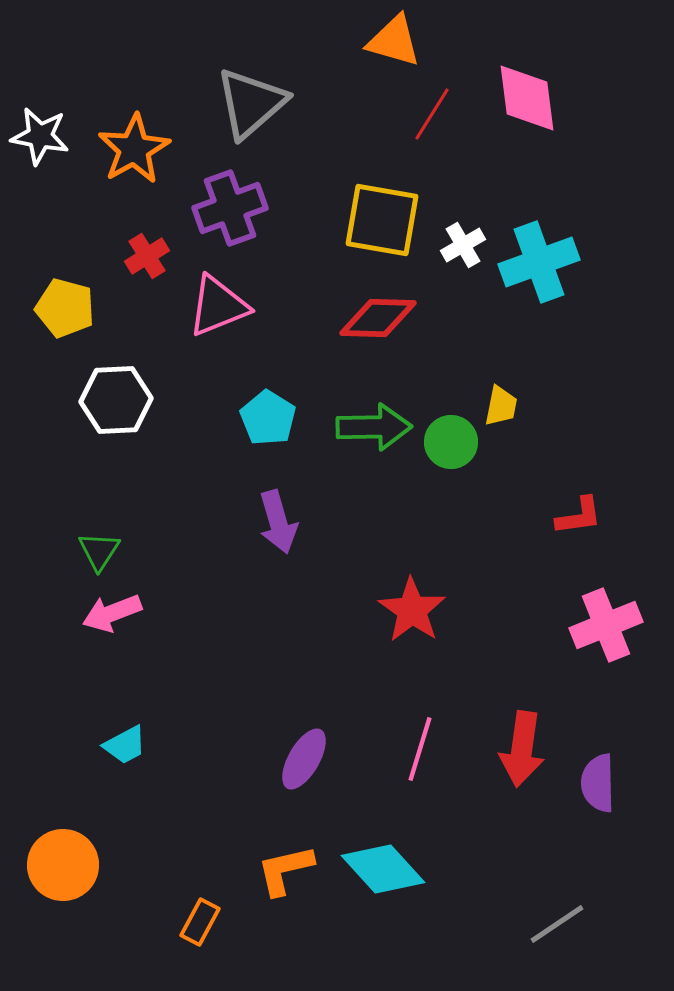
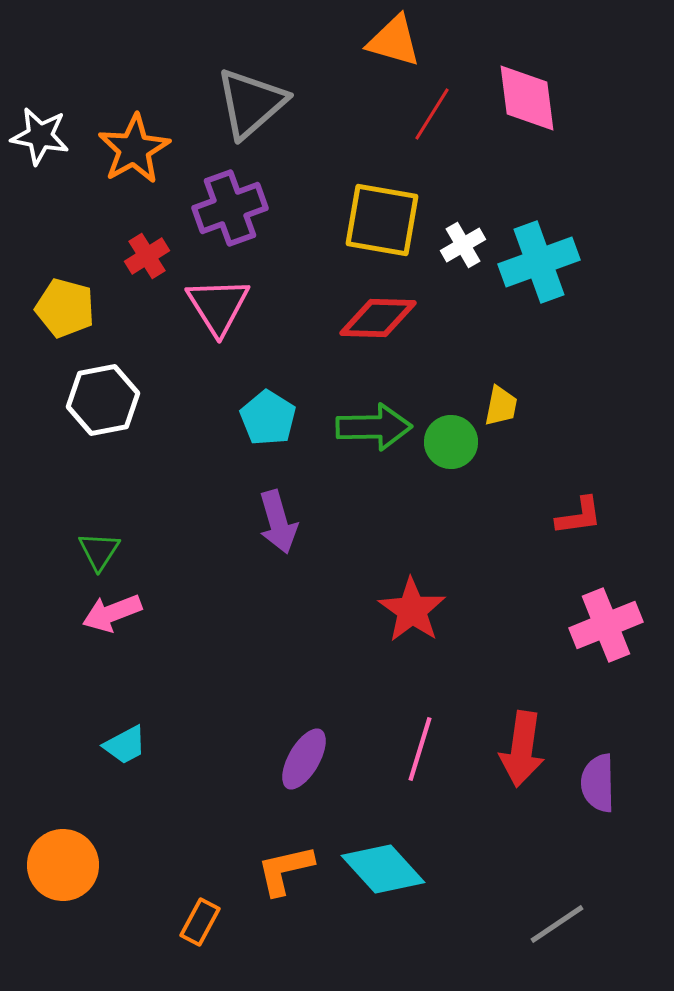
pink triangle: rotated 40 degrees counterclockwise
white hexagon: moved 13 px left; rotated 8 degrees counterclockwise
